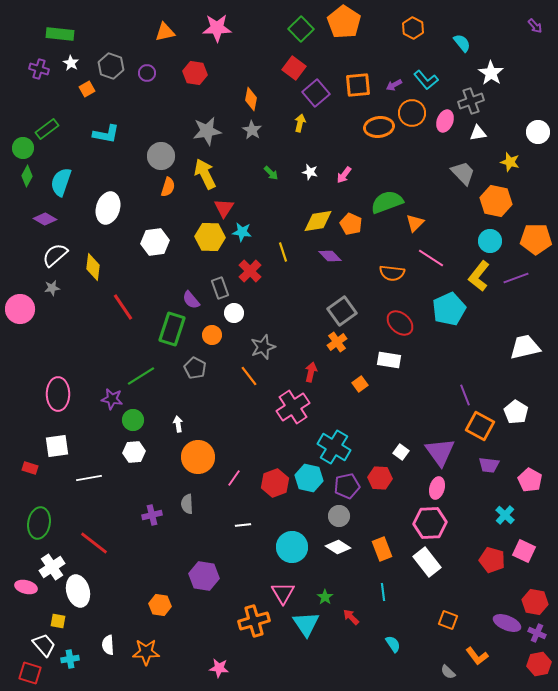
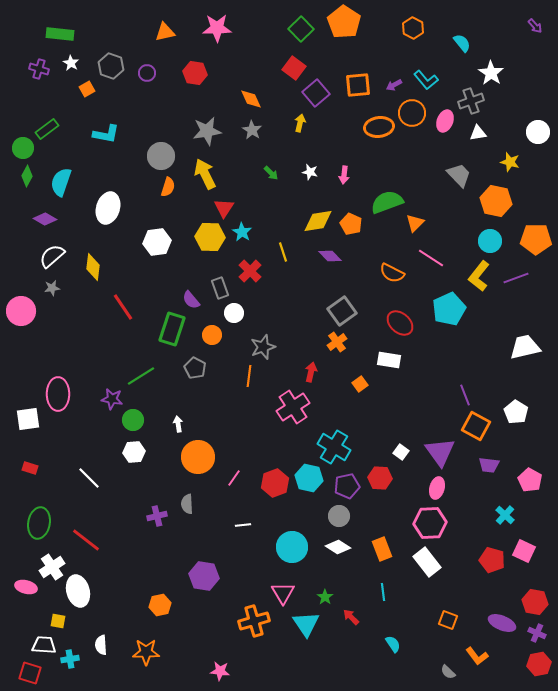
orange diamond at (251, 99): rotated 35 degrees counterclockwise
gray trapezoid at (463, 173): moved 4 px left, 2 px down
pink arrow at (344, 175): rotated 30 degrees counterclockwise
cyan star at (242, 232): rotated 24 degrees clockwise
white hexagon at (155, 242): moved 2 px right
white semicircle at (55, 255): moved 3 px left, 1 px down
orange semicircle at (392, 273): rotated 20 degrees clockwise
pink circle at (20, 309): moved 1 px right, 2 px down
orange line at (249, 376): rotated 45 degrees clockwise
orange square at (480, 426): moved 4 px left
white square at (57, 446): moved 29 px left, 27 px up
white line at (89, 478): rotated 55 degrees clockwise
purple cross at (152, 515): moved 5 px right, 1 px down
red line at (94, 543): moved 8 px left, 3 px up
orange hexagon at (160, 605): rotated 20 degrees counterclockwise
purple ellipse at (507, 623): moved 5 px left
white trapezoid at (44, 645): rotated 45 degrees counterclockwise
white semicircle at (108, 645): moved 7 px left
pink star at (219, 668): moved 1 px right, 3 px down
